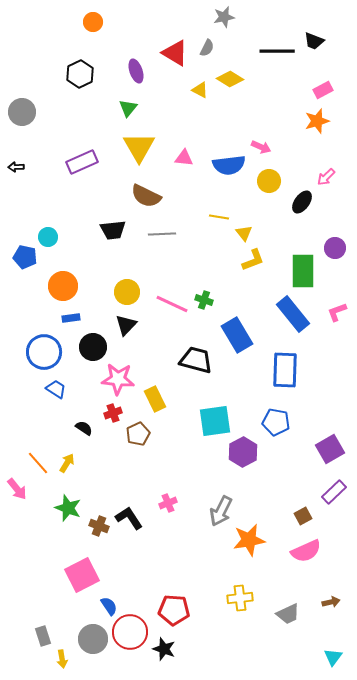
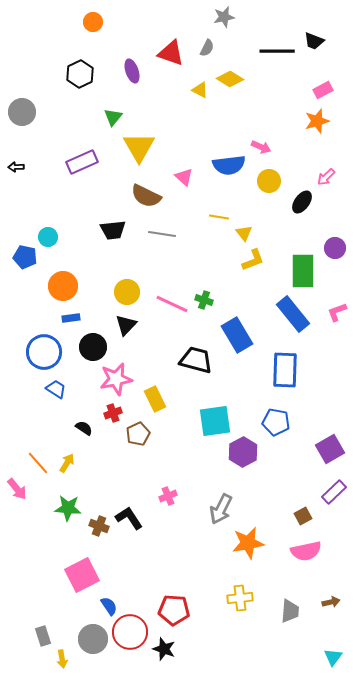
red triangle at (175, 53): moved 4 px left; rotated 12 degrees counterclockwise
purple ellipse at (136, 71): moved 4 px left
green triangle at (128, 108): moved 15 px left, 9 px down
pink triangle at (184, 158): moved 19 px down; rotated 36 degrees clockwise
gray line at (162, 234): rotated 12 degrees clockwise
pink star at (118, 379): moved 2 px left; rotated 16 degrees counterclockwise
pink cross at (168, 503): moved 7 px up
green star at (68, 508): rotated 16 degrees counterclockwise
gray arrow at (221, 511): moved 2 px up
orange star at (249, 540): moved 1 px left, 3 px down
pink semicircle at (306, 551): rotated 12 degrees clockwise
gray trapezoid at (288, 614): moved 2 px right, 3 px up; rotated 60 degrees counterclockwise
